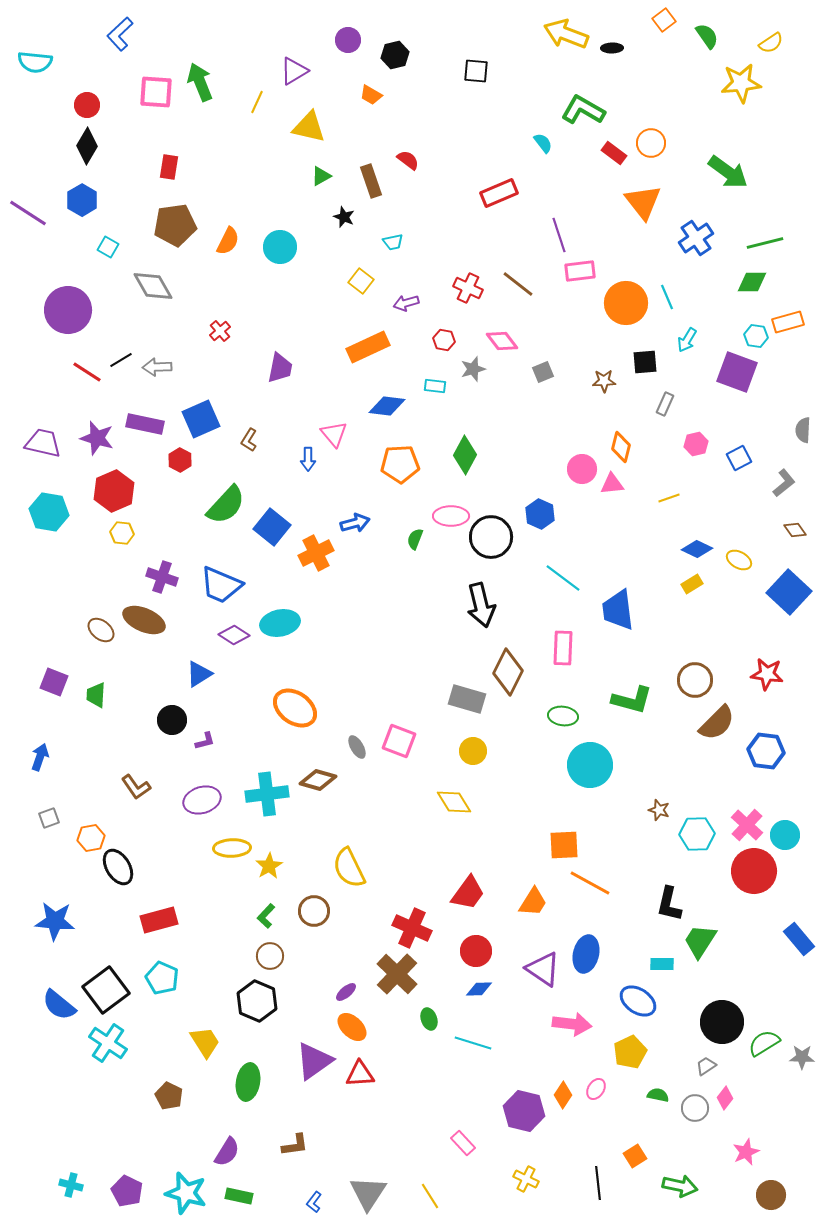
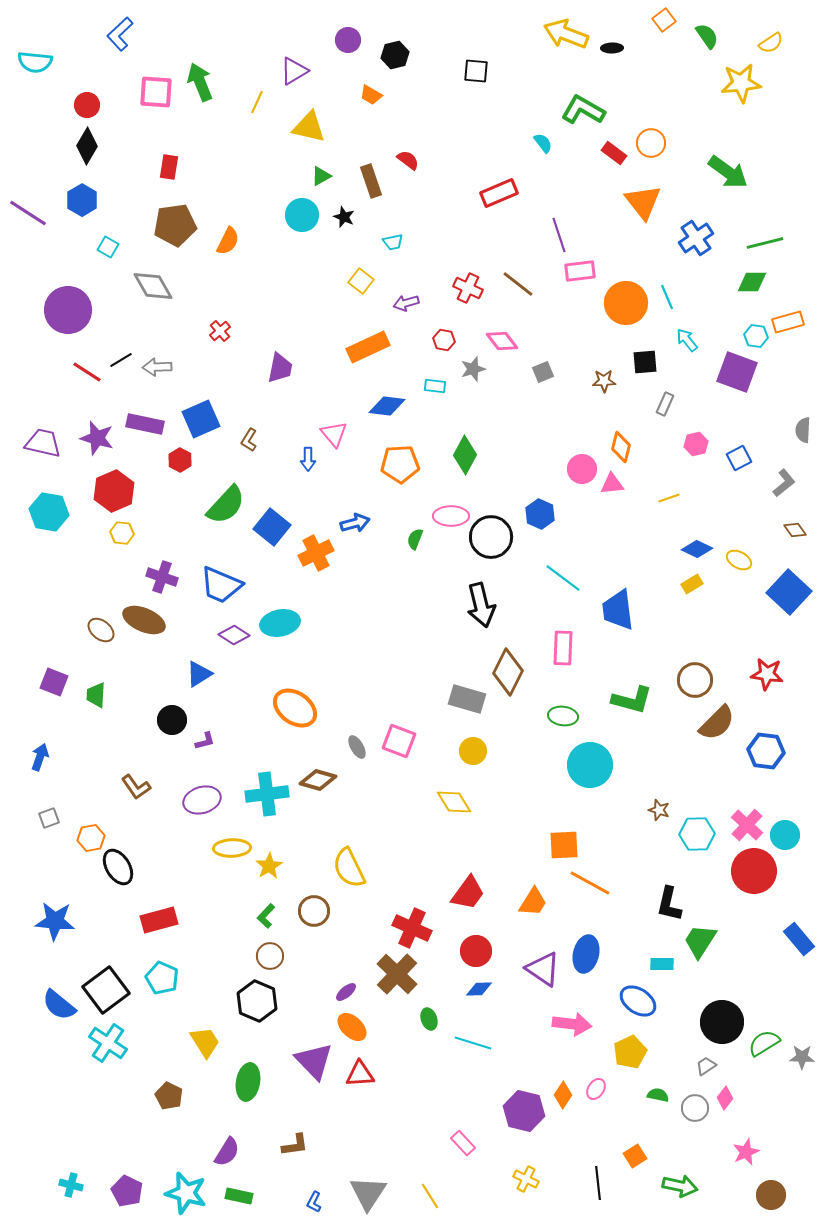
cyan circle at (280, 247): moved 22 px right, 32 px up
cyan arrow at (687, 340): rotated 110 degrees clockwise
purple triangle at (314, 1061): rotated 39 degrees counterclockwise
blue L-shape at (314, 1202): rotated 10 degrees counterclockwise
